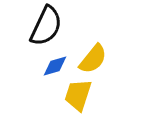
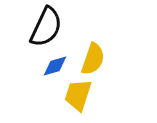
black semicircle: moved 1 px down
yellow semicircle: rotated 20 degrees counterclockwise
